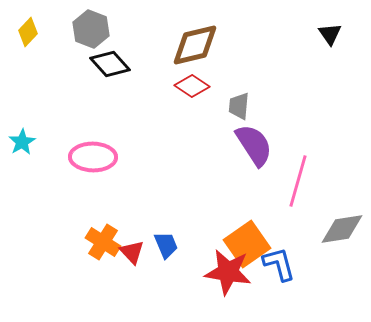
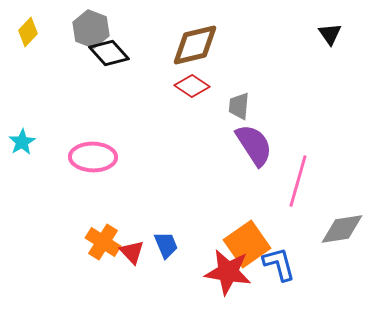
black diamond: moved 1 px left, 11 px up
